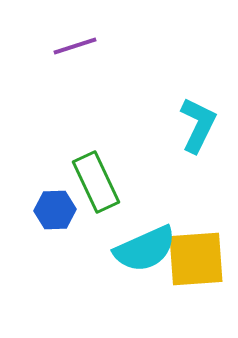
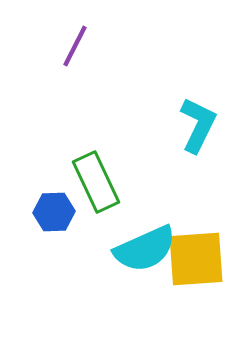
purple line: rotated 45 degrees counterclockwise
blue hexagon: moved 1 px left, 2 px down
